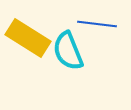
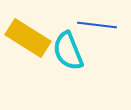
blue line: moved 1 px down
